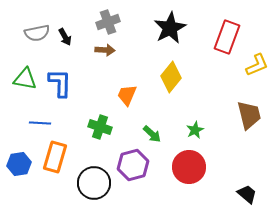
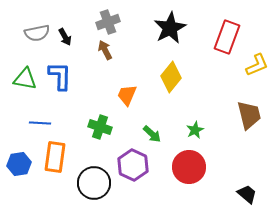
brown arrow: rotated 120 degrees counterclockwise
blue L-shape: moved 7 px up
orange rectangle: rotated 8 degrees counterclockwise
purple hexagon: rotated 20 degrees counterclockwise
